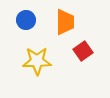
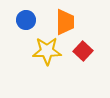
red square: rotated 12 degrees counterclockwise
yellow star: moved 10 px right, 10 px up
